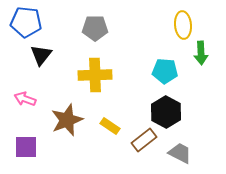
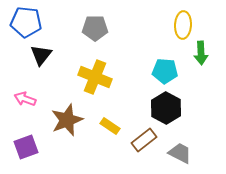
yellow ellipse: rotated 8 degrees clockwise
yellow cross: moved 2 px down; rotated 24 degrees clockwise
black hexagon: moved 4 px up
purple square: rotated 20 degrees counterclockwise
